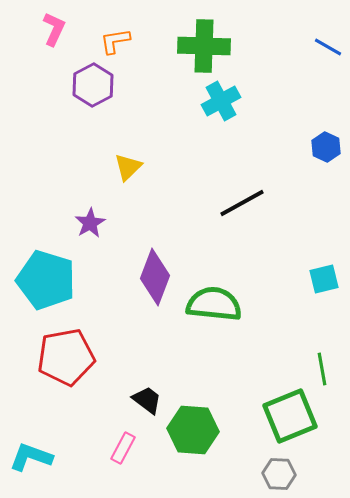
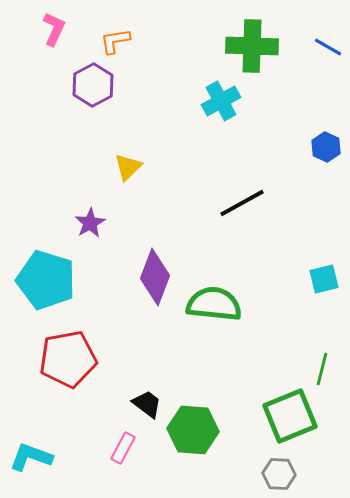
green cross: moved 48 px right
red pentagon: moved 2 px right, 2 px down
green line: rotated 24 degrees clockwise
black trapezoid: moved 4 px down
